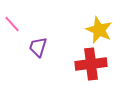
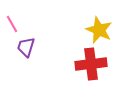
pink line: rotated 12 degrees clockwise
purple trapezoid: moved 12 px left
